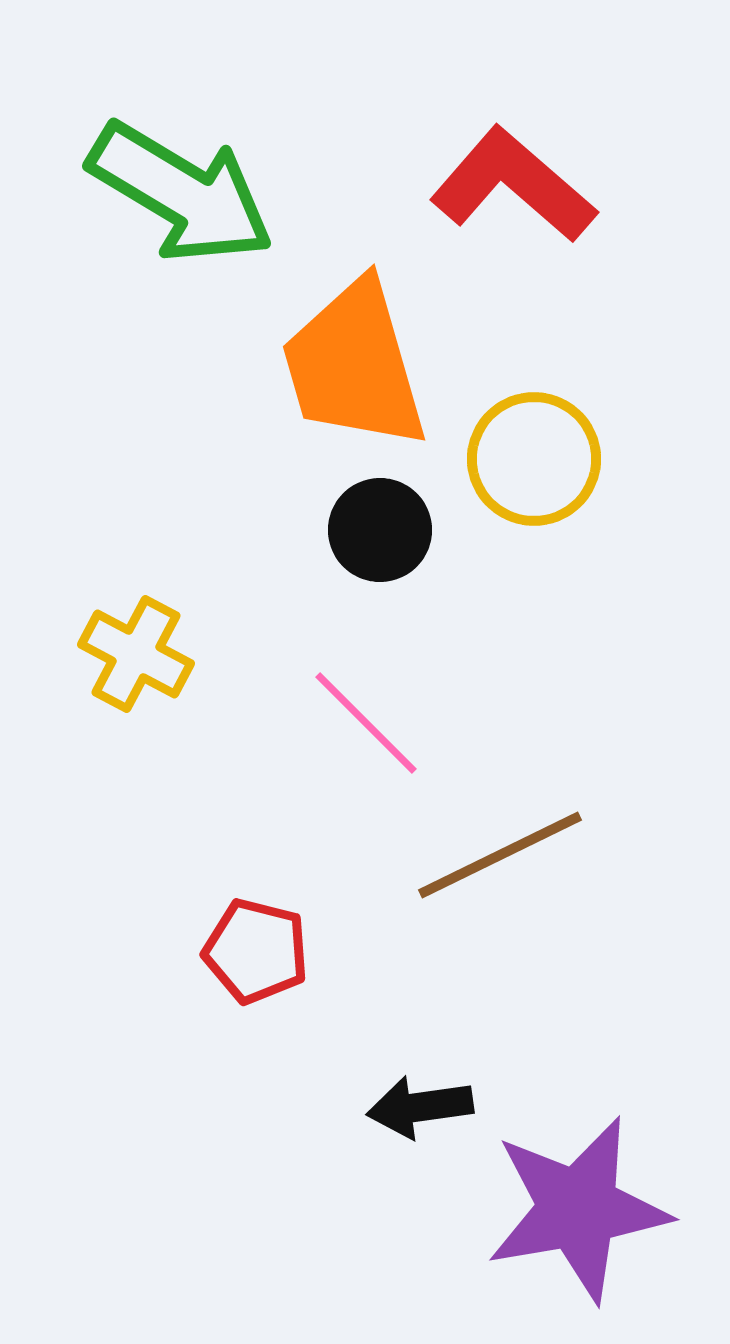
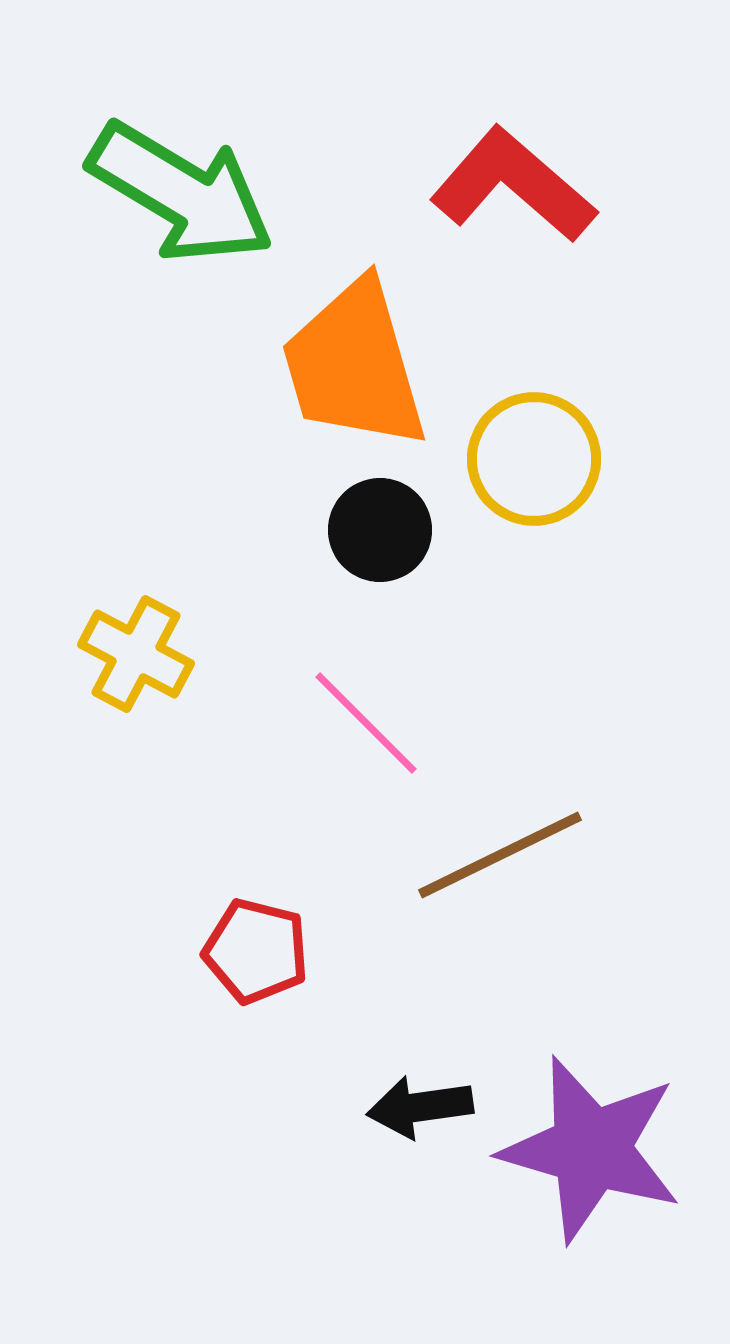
purple star: moved 13 px right, 60 px up; rotated 26 degrees clockwise
